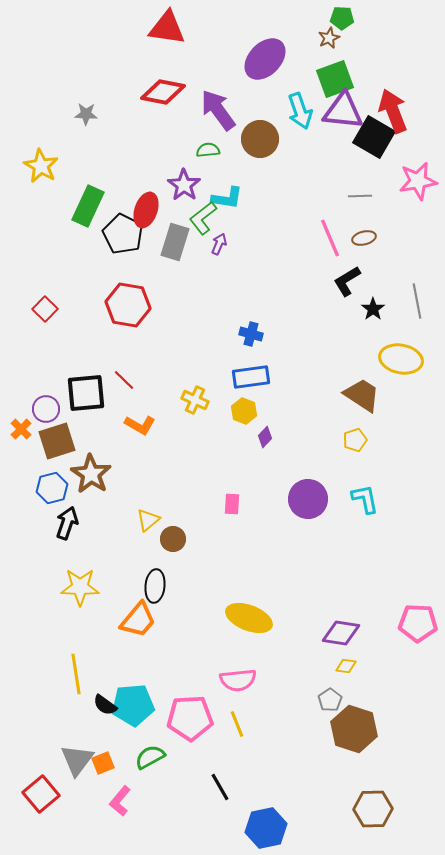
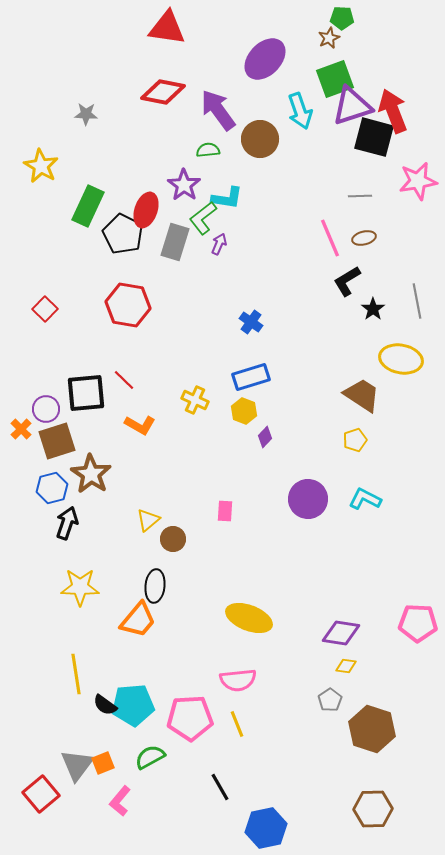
purple triangle at (343, 111): moved 9 px right, 5 px up; rotated 24 degrees counterclockwise
black square at (374, 137): rotated 15 degrees counterclockwise
blue cross at (251, 334): moved 12 px up; rotated 20 degrees clockwise
blue rectangle at (251, 377): rotated 9 degrees counterclockwise
cyan L-shape at (365, 499): rotated 52 degrees counterclockwise
pink rectangle at (232, 504): moved 7 px left, 7 px down
brown hexagon at (354, 729): moved 18 px right
gray triangle at (77, 760): moved 5 px down
